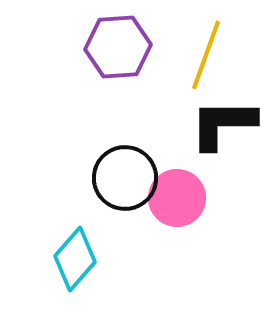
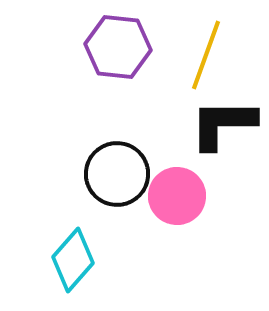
purple hexagon: rotated 10 degrees clockwise
black circle: moved 8 px left, 4 px up
pink circle: moved 2 px up
cyan diamond: moved 2 px left, 1 px down
